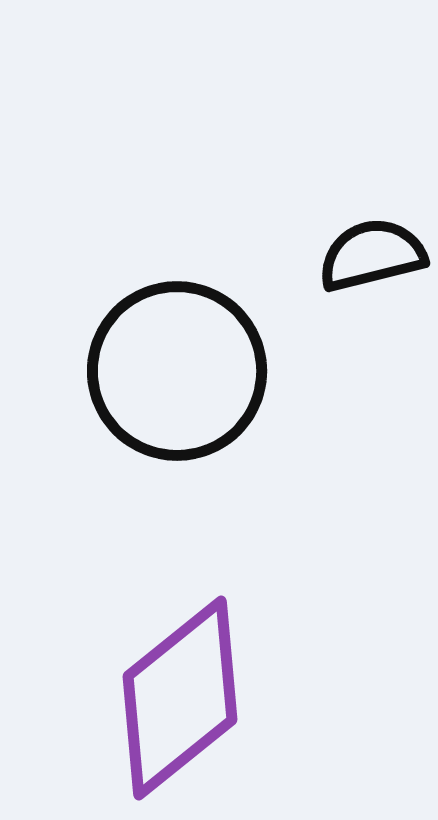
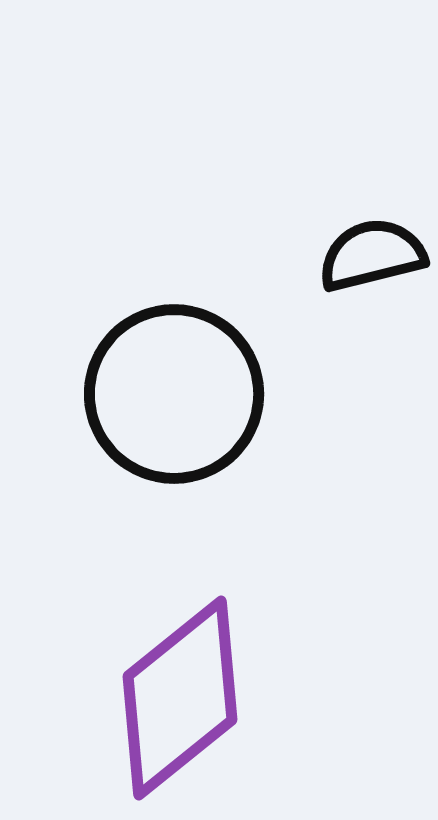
black circle: moved 3 px left, 23 px down
